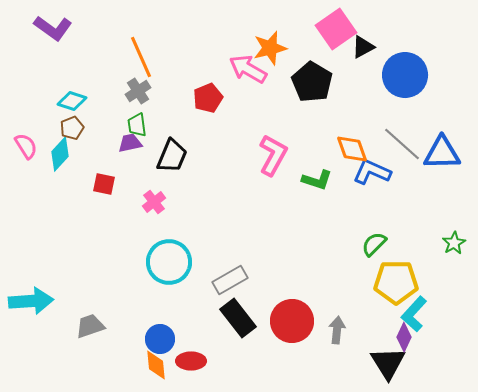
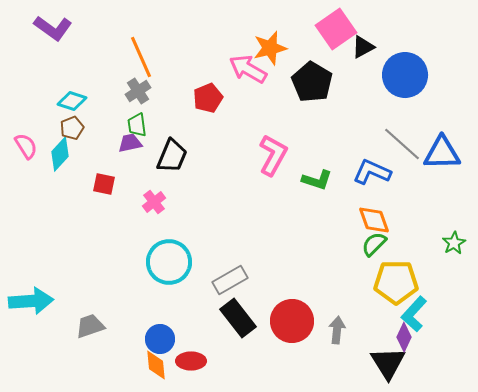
orange diamond at (352, 149): moved 22 px right, 71 px down
